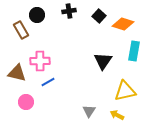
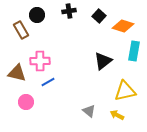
orange diamond: moved 2 px down
black triangle: rotated 18 degrees clockwise
gray triangle: rotated 24 degrees counterclockwise
